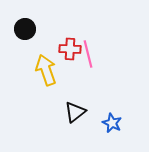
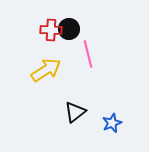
black circle: moved 44 px right
red cross: moved 19 px left, 19 px up
yellow arrow: rotated 76 degrees clockwise
blue star: rotated 24 degrees clockwise
